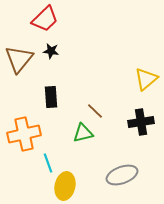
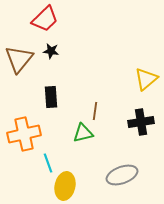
brown line: rotated 54 degrees clockwise
